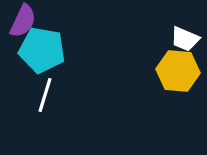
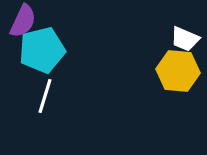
cyan pentagon: rotated 24 degrees counterclockwise
white line: moved 1 px down
